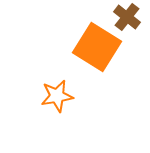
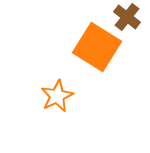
orange star: rotated 16 degrees counterclockwise
